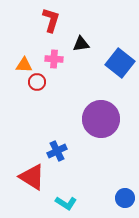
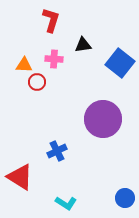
black triangle: moved 2 px right, 1 px down
purple circle: moved 2 px right
red triangle: moved 12 px left
